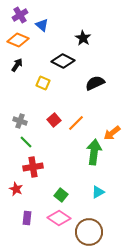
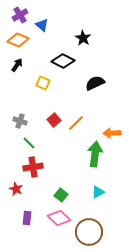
orange arrow: rotated 36 degrees clockwise
green line: moved 3 px right, 1 px down
green arrow: moved 1 px right, 2 px down
pink diamond: rotated 10 degrees clockwise
